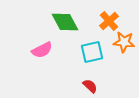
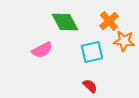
orange star: moved 1 px up
